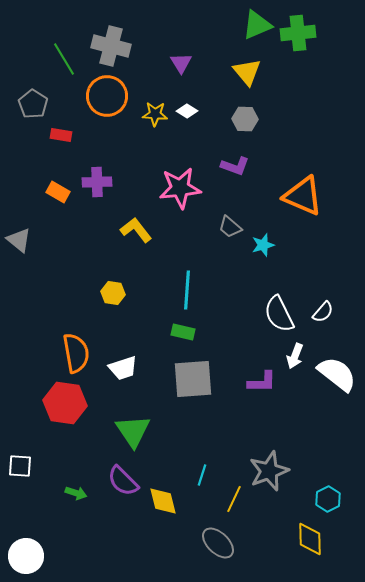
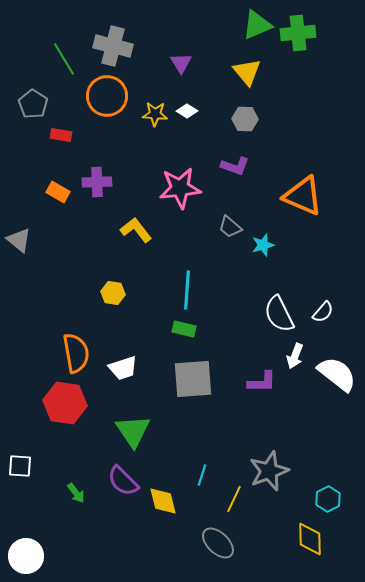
gray cross at (111, 46): moved 2 px right
green rectangle at (183, 332): moved 1 px right, 3 px up
green arrow at (76, 493): rotated 35 degrees clockwise
